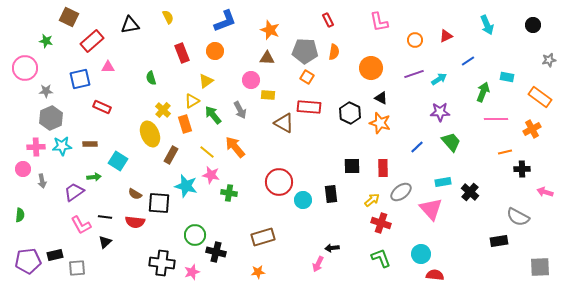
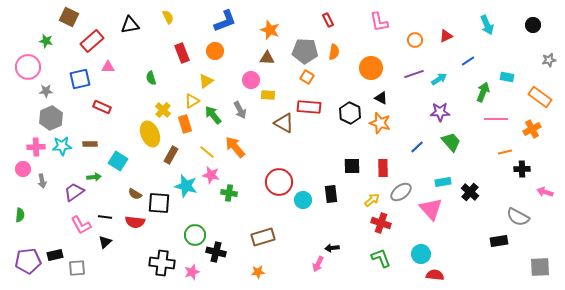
pink circle at (25, 68): moved 3 px right, 1 px up
